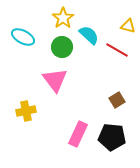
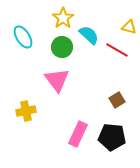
yellow triangle: moved 1 px right, 1 px down
cyan ellipse: rotated 30 degrees clockwise
pink triangle: moved 2 px right
